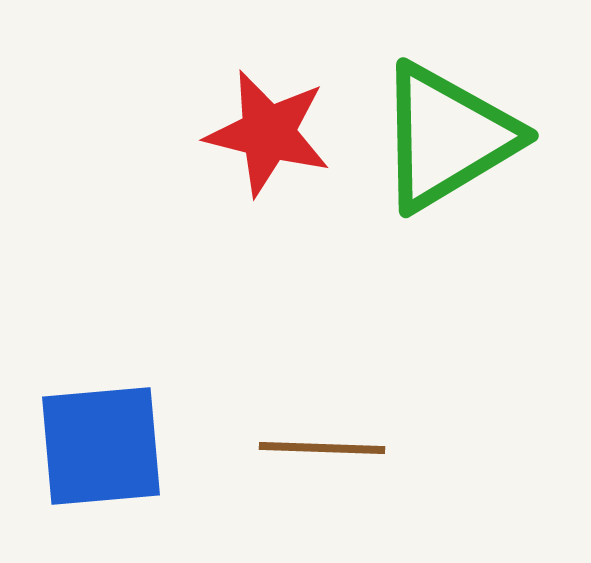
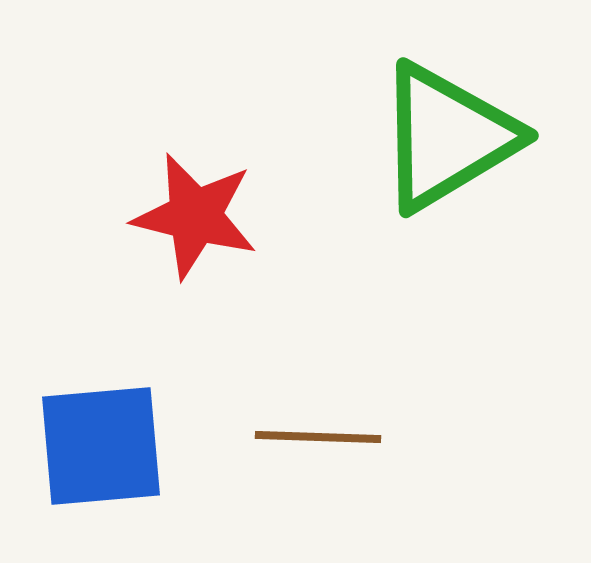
red star: moved 73 px left, 83 px down
brown line: moved 4 px left, 11 px up
